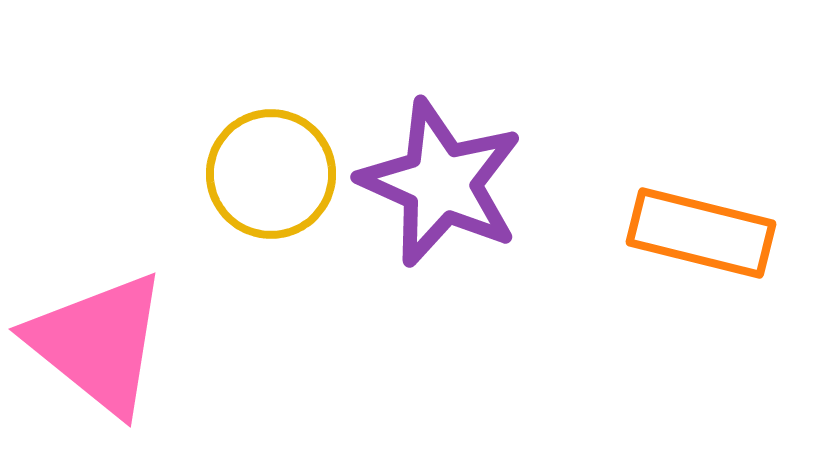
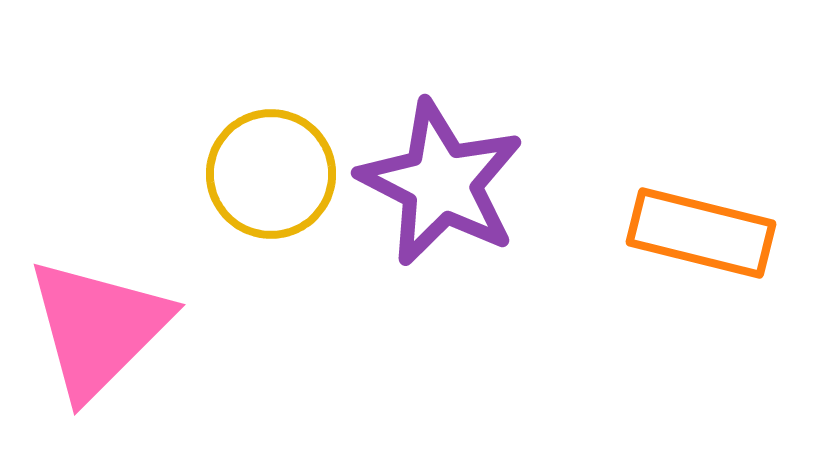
purple star: rotated 3 degrees clockwise
pink triangle: moved 15 px up; rotated 36 degrees clockwise
